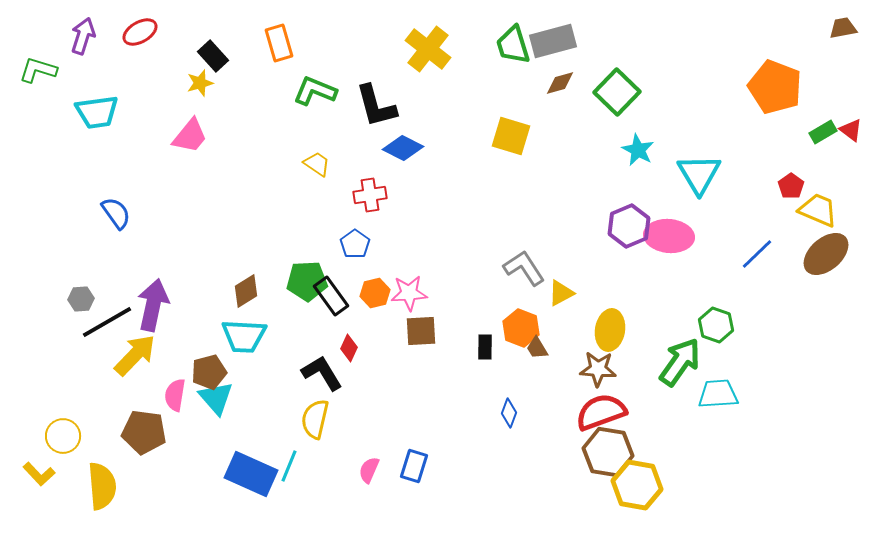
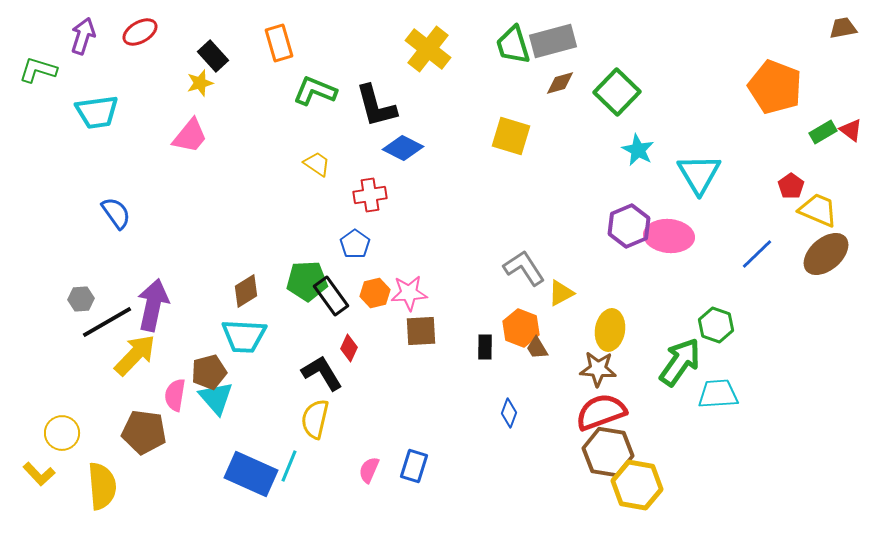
yellow circle at (63, 436): moved 1 px left, 3 px up
